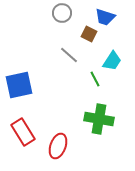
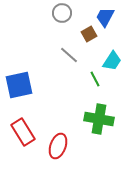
blue trapezoid: rotated 100 degrees clockwise
brown square: rotated 35 degrees clockwise
